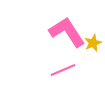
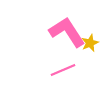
yellow star: moved 3 px left
